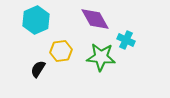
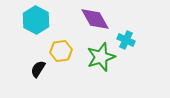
cyan hexagon: rotated 8 degrees counterclockwise
green star: rotated 24 degrees counterclockwise
